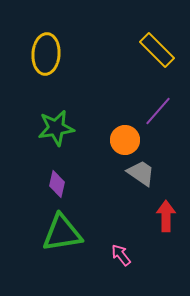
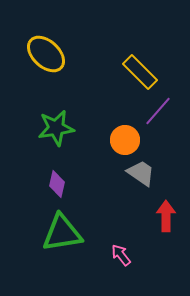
yellow rectangle: moved 17 px left, 22 px down
yellow ellipse: rotated 51 degrees counterclockwise
